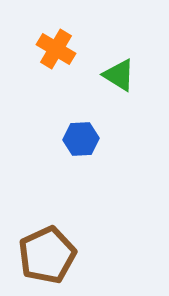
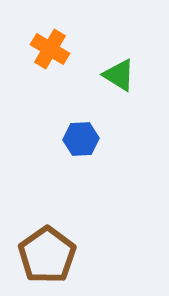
orange cross: moved 6 px left
brown pentagon: rotated 10 degrees counterclockwise
